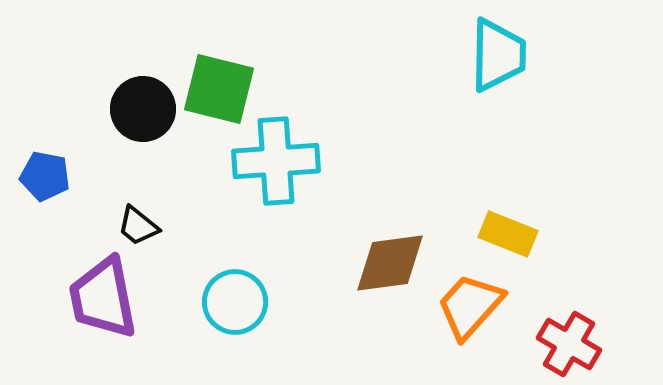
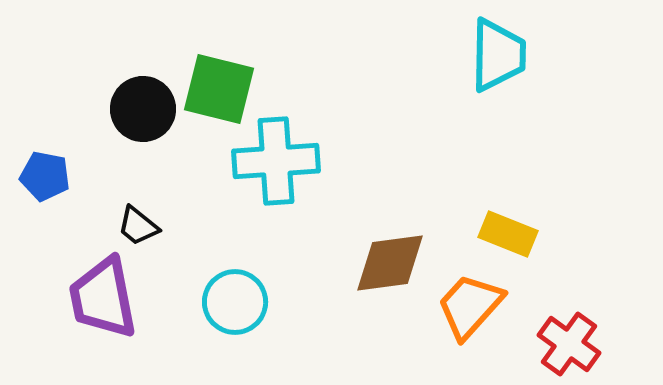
red cross: rotated 6 degrees clockwise
